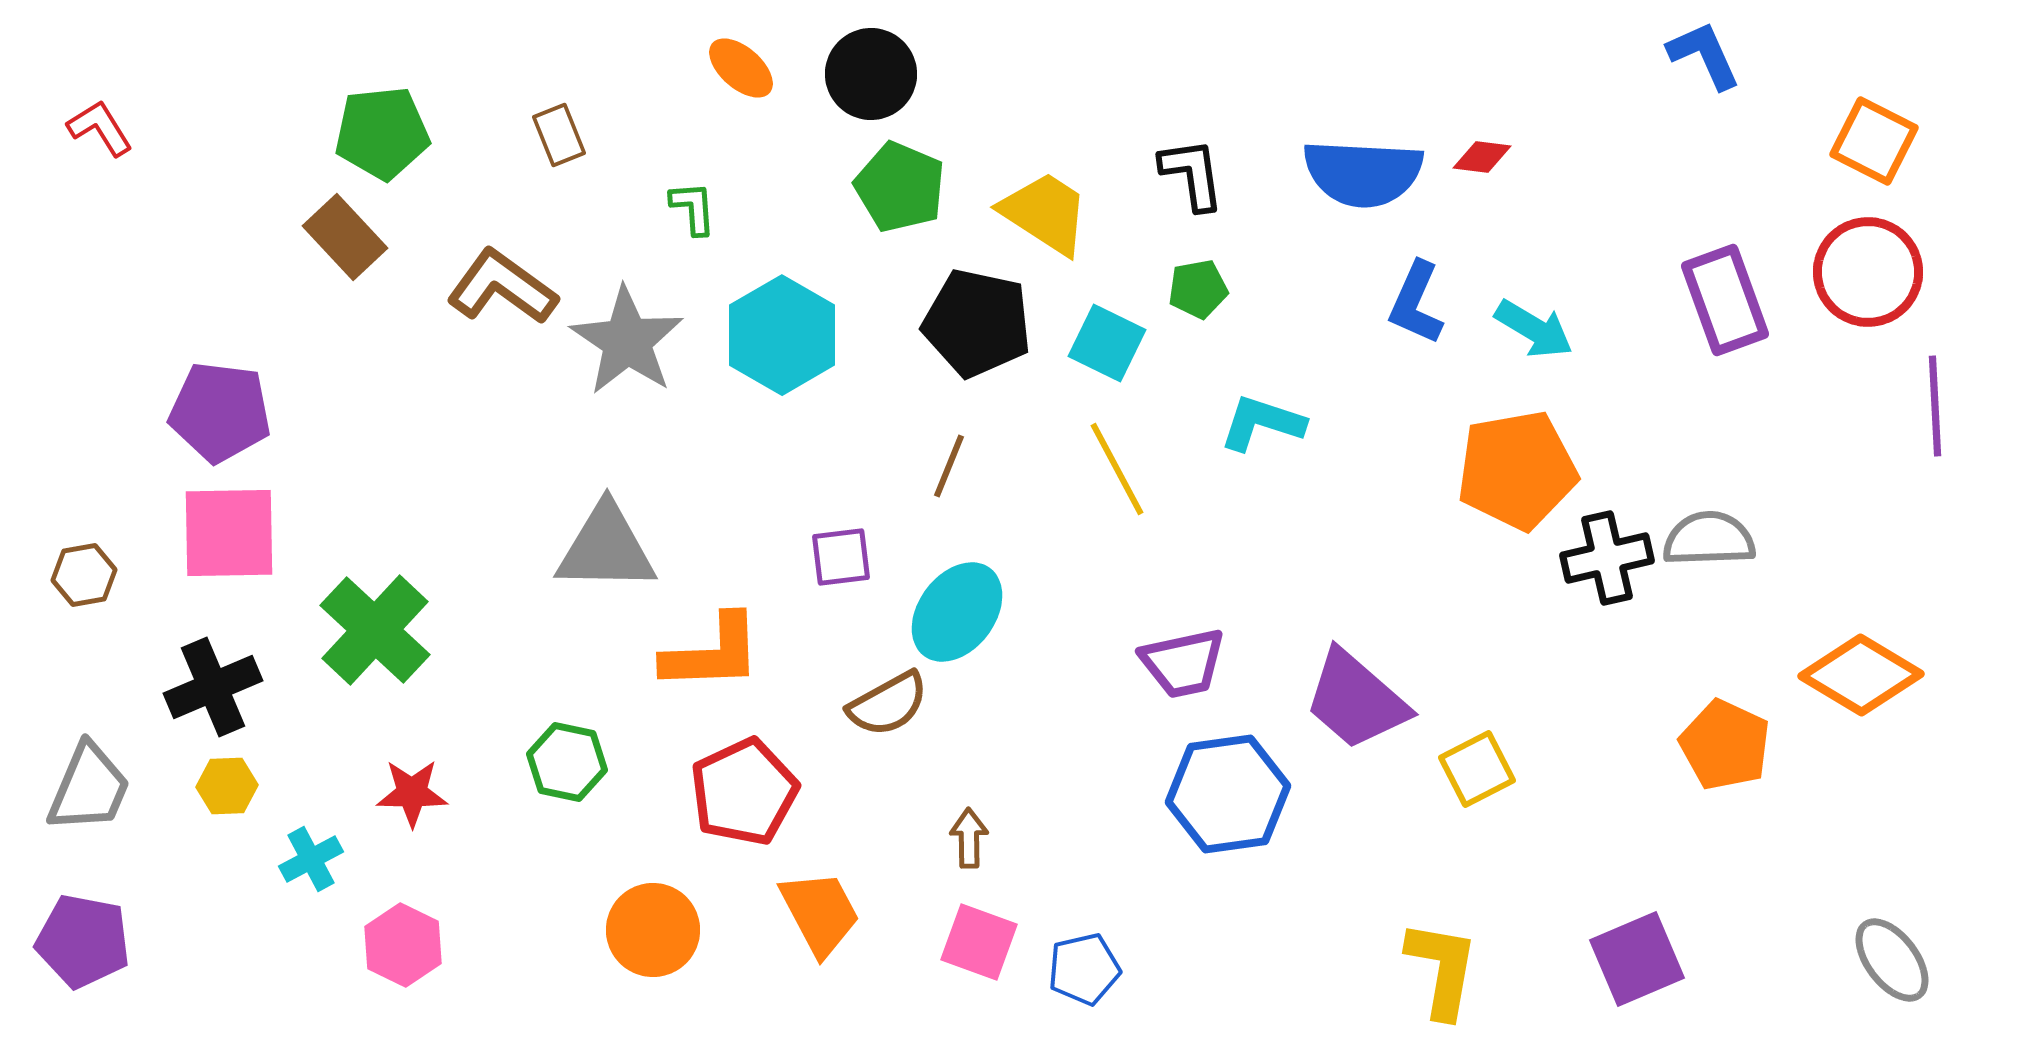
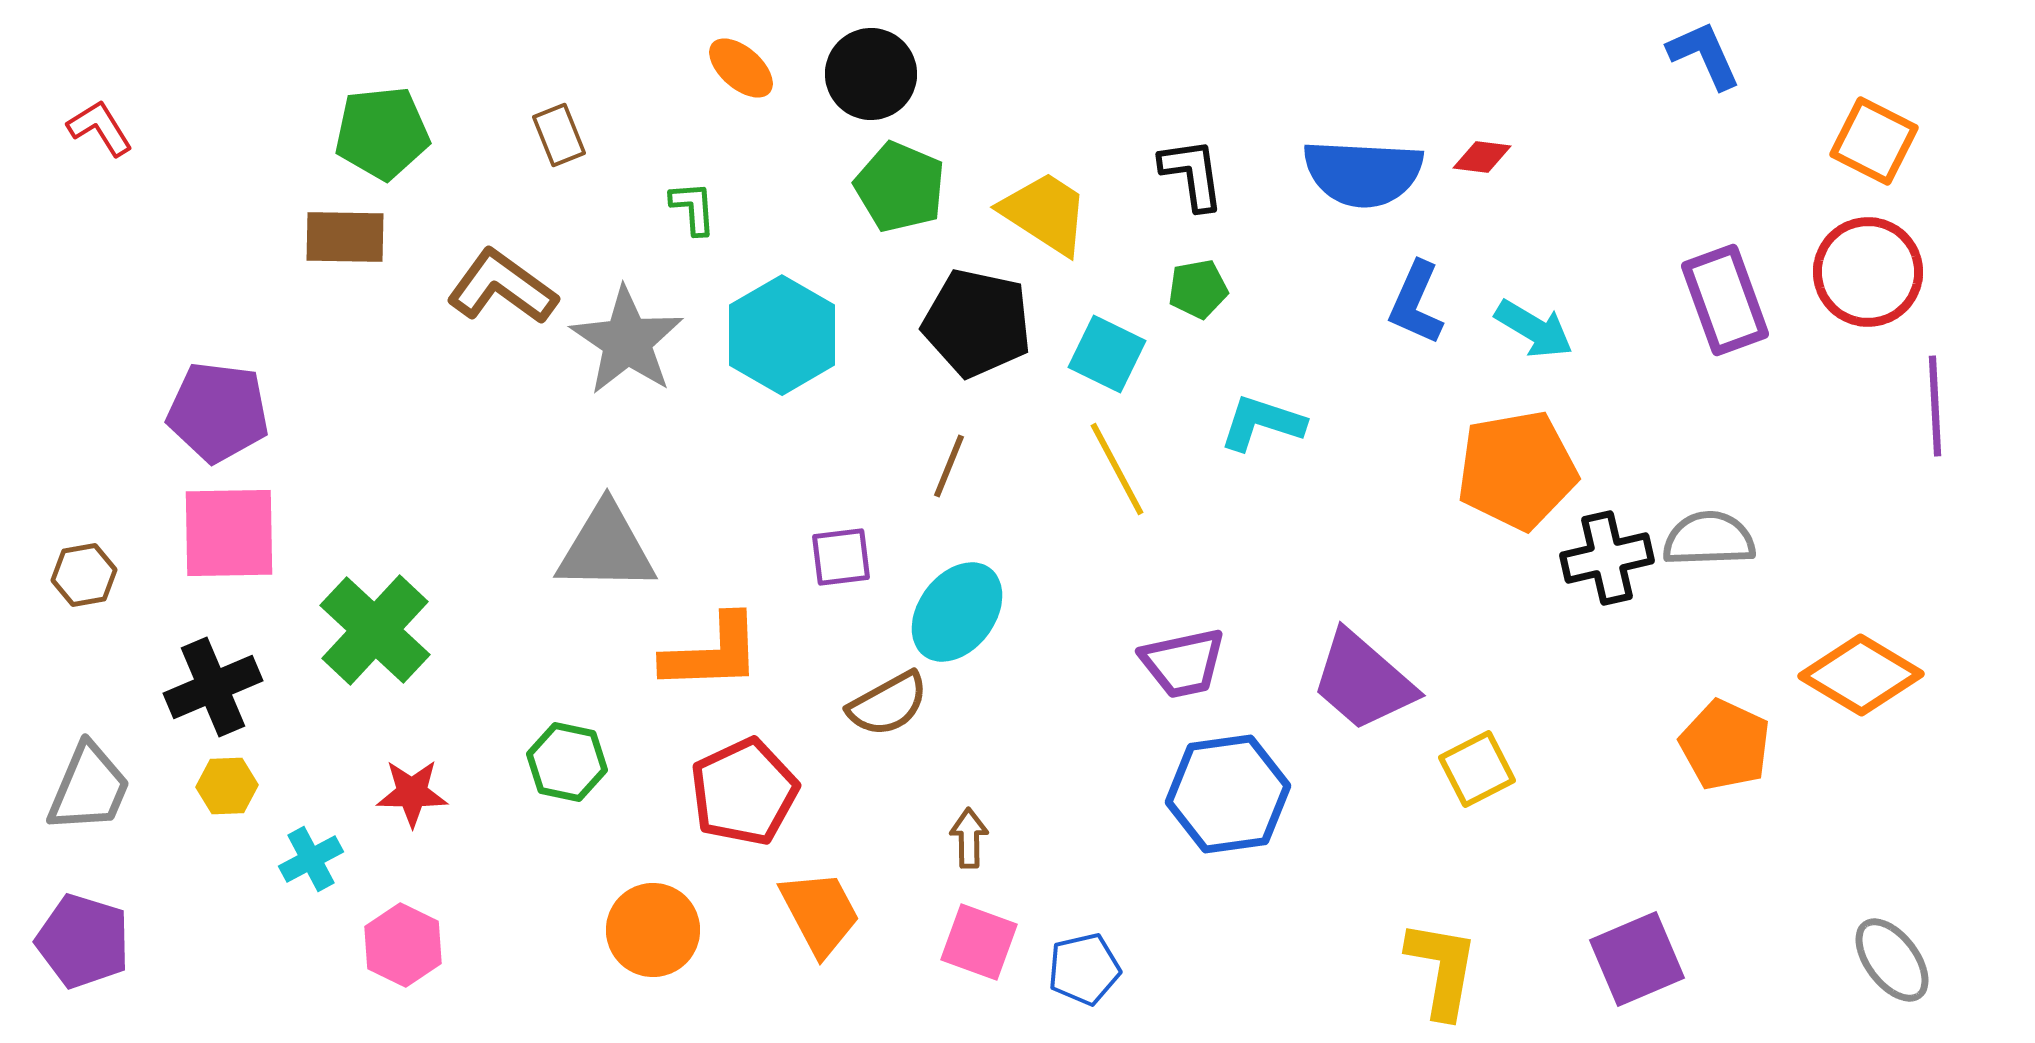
brown rectangle at (345, 237): rotated 46 degrees counterclockwise
cyan square at (1107, 343): moved 11 px down
purple pentagon at (220, 412): moved 2 px left
purple trapezoid at (1356, 700): moved 7 px right, 19 px up
purple pentagon at (83, 941): rotated 6 degrees clockwise
